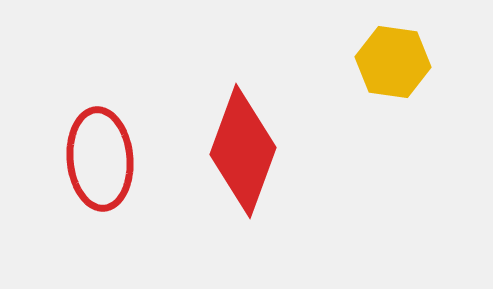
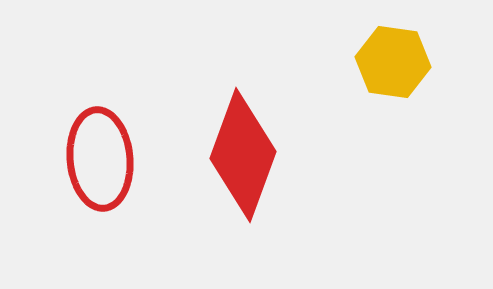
red diamond: moved 4 px down
